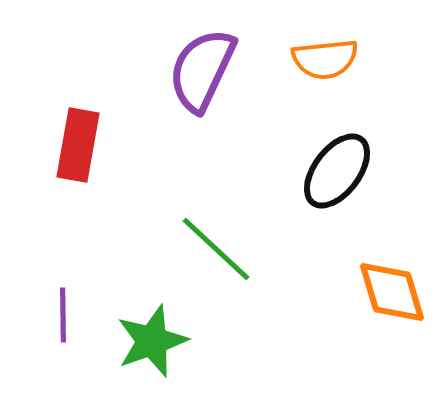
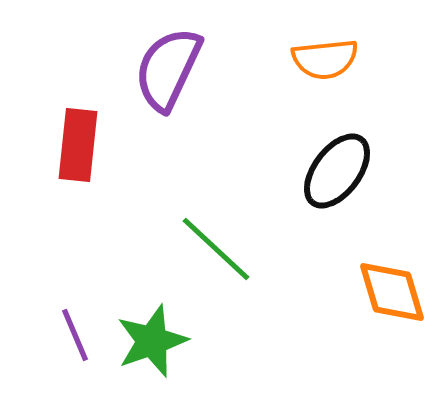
purple semicircle: moved 34 px left, 1 px up
red rectangle: rotated 4 degrees counterclockwise
purple line: moved 12 px right, 20 px down; rotated 22 degrees counterclockwise
